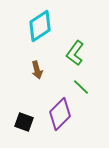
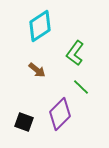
brown arrow: rotated 36 degrees counterclockwise
